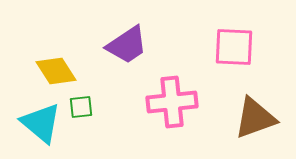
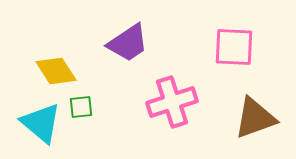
purple trapezoid: moved 1 px right, 2 px up
pink cross: rotated 12 degrees counterclockwise
